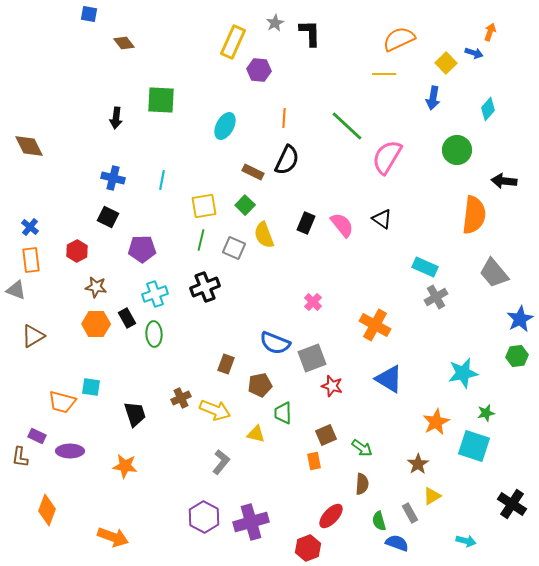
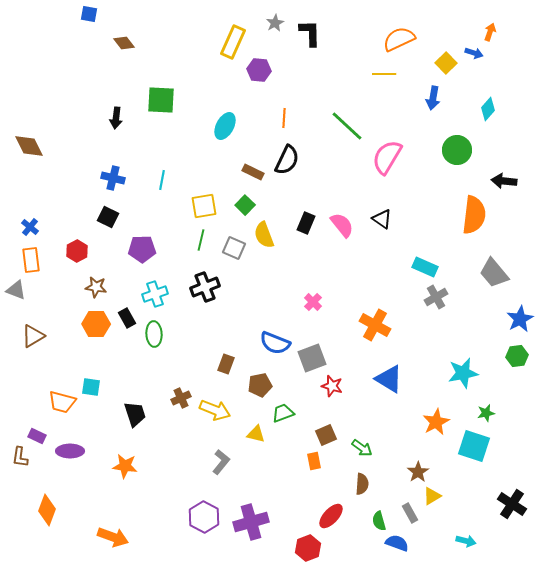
green trapezoid at (283, 413): rotated 70 degrees clockwise
brown star at (418, 464): moved 8 px down
